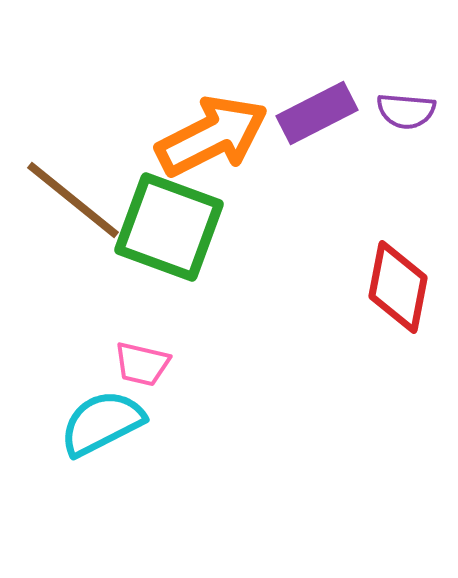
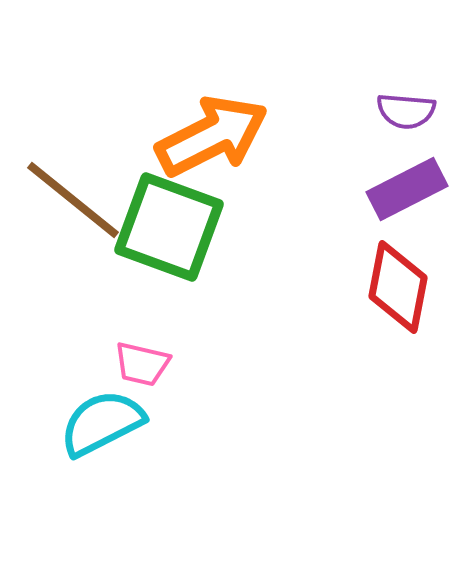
purple rectangle: moved 90 px right, 76 px down
